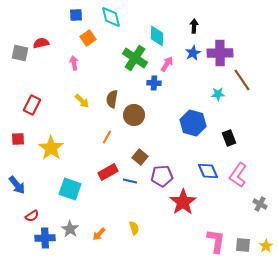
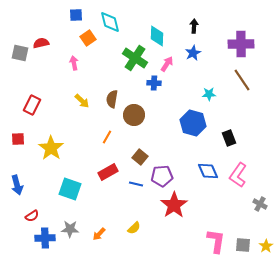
cyan diamond at (111, 17): moved 1 px left, 5 px down
purple cross at (220, 53): moved 21 px right, 9 px up
cyan star at (218, 94): moved 9 px left
blue line at (130, 181): moved 6 px right, 3 px down
blue arrow at (17, 185): rotated 24 degrees clockwise
red star at (183, 202): moved 9 px left, 3 px down
yellow semicircle at (134, 228): rotated 64 degrees clockwise
gray star at (70, 229): rotated 30 degrees counterclockwise
